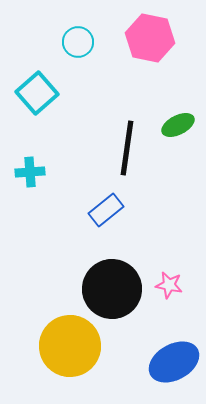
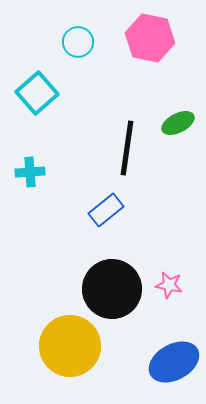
green ellipse: moved 2 px up
